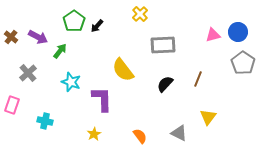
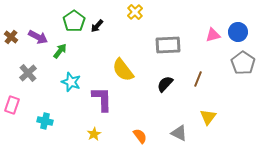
yellow cross: moved 5 px left, 2 px up
gray rectangle: moved 5 px right
